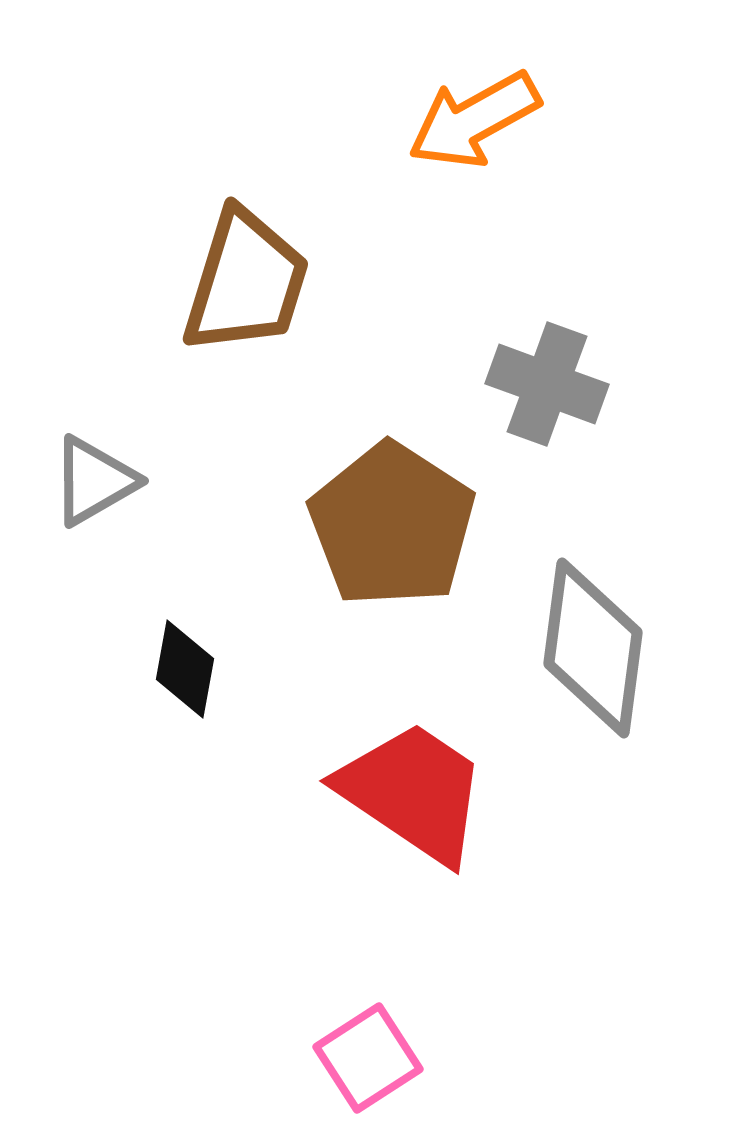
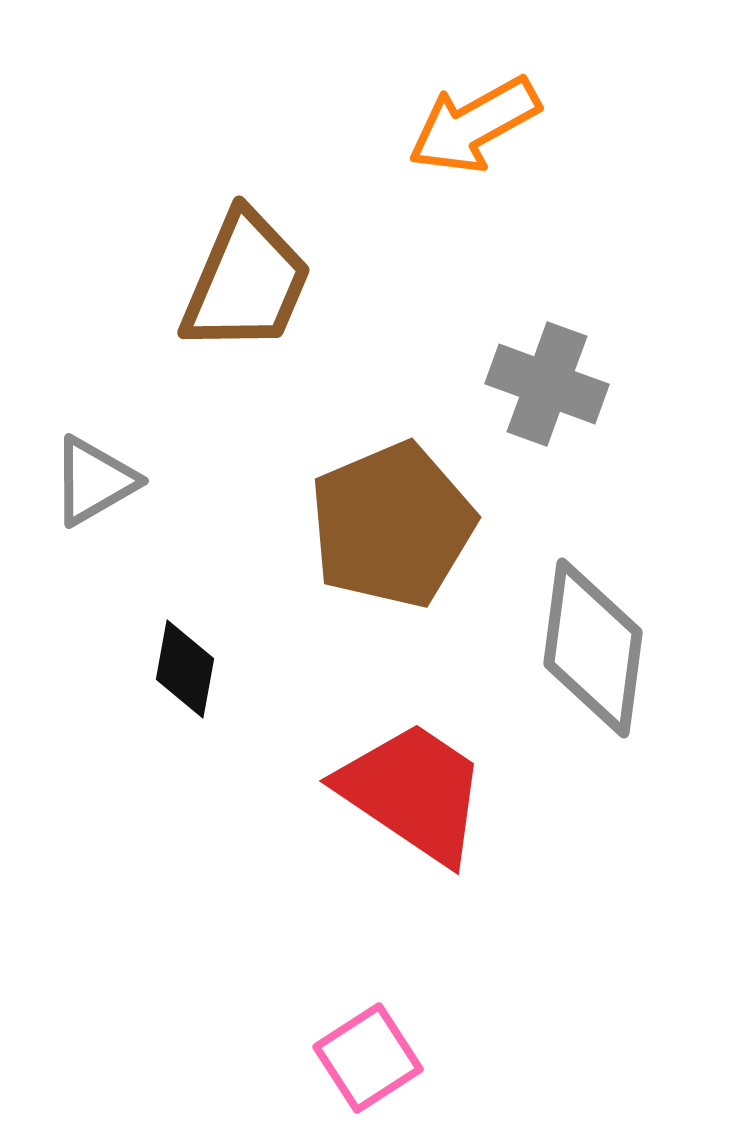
orange arrow: moved 5 px down
brown trapezoid: rotated 6 degrees clockwise
brown pentagon: rotated 16 degrees clockwise
